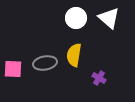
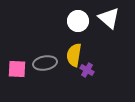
white circle: moved 2 px right, 3 px down
pink square: moved 4 px right
purple cross: moved 12 px left, 8 px up
